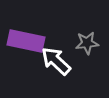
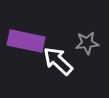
white arrow: moved 2 px right
